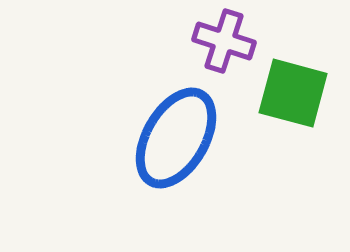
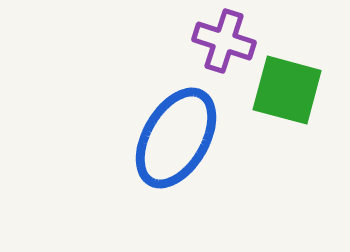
green square: moved 6 px left, 3 px up
